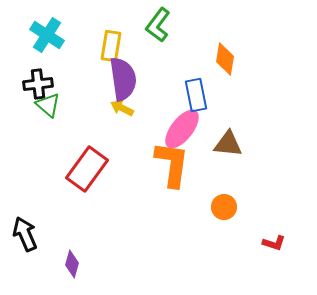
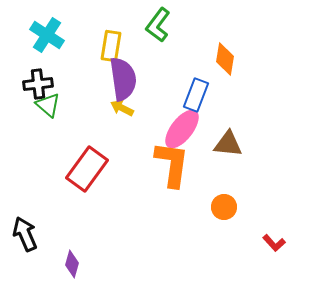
blue rectangle: rotated 32 degrees clockwise
red L-shape: rotated 30 degrees clockwise
